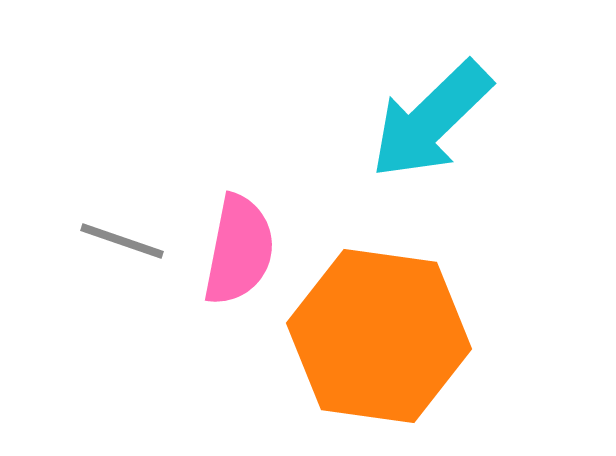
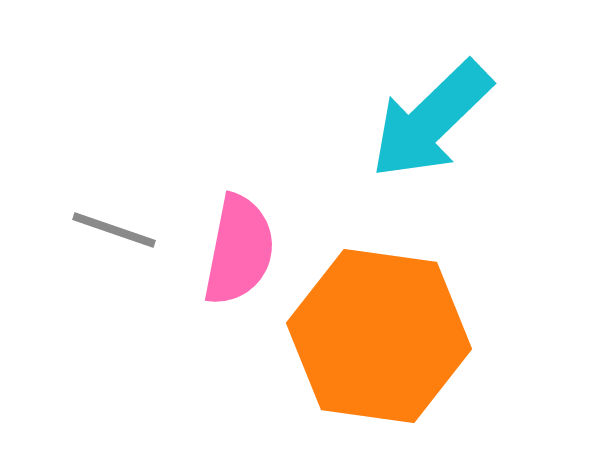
gray line: moved 8 px left, 11 px up
